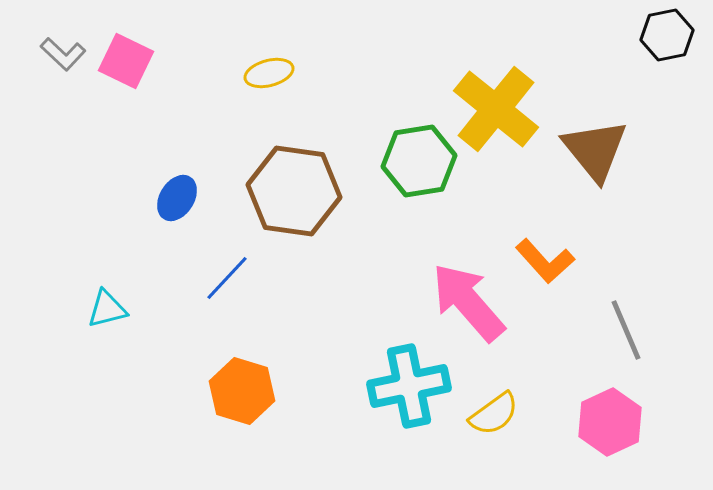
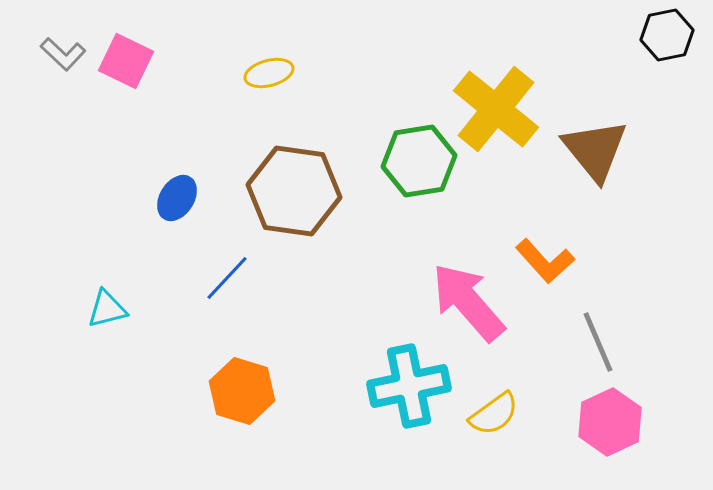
gray line: moved 28 px left, 12 px down
